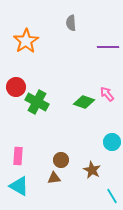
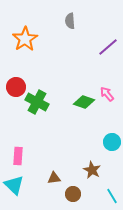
gray semicircle: moved 1 px left, 2 px up
orange star: moved 1 px left, 2 px up
purple line: rotated 40 degrees counterclockwise
brown circle: moved 12 px right, 34 px down
cyan triangle: moved 5 px left, 1 px up; rotated 15 degrees clockwise
